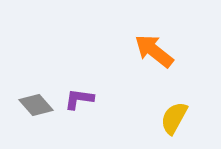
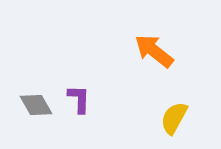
purple L-shape: rotated 84 degrees clockwise
gray diamond: rotated 12 degrees clockwise
